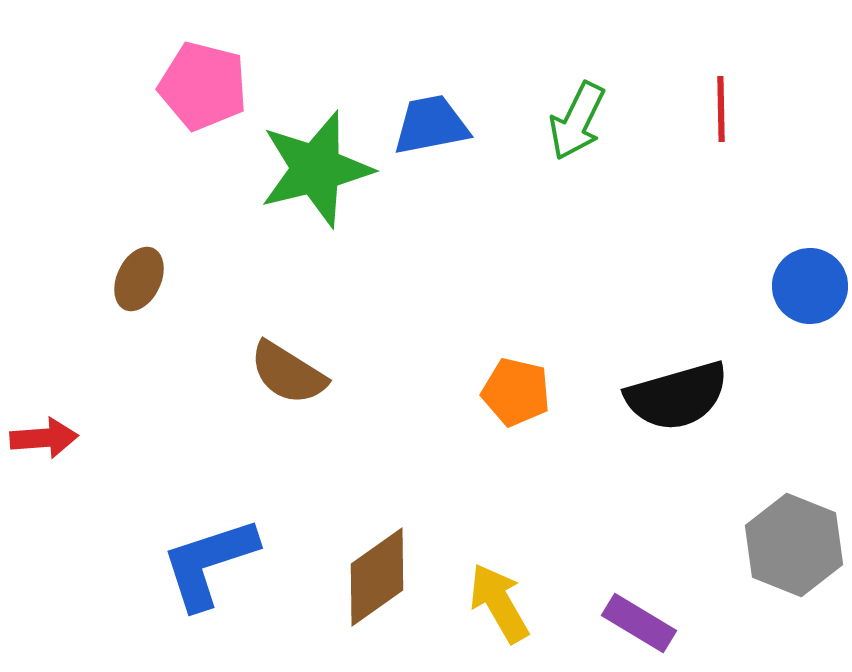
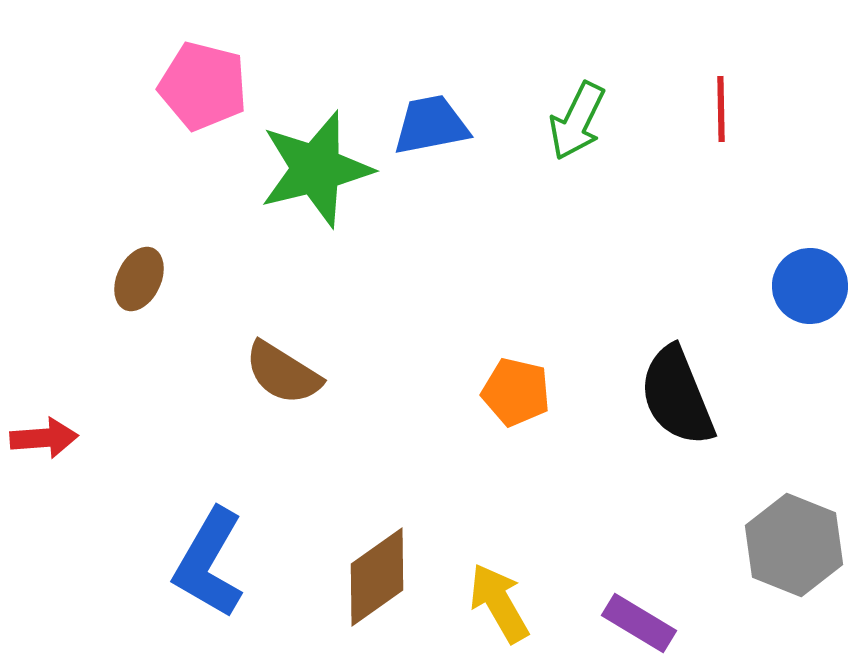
brown semicircle: moved 5 px left
black semicircle: rotated 84 degrees clockwise
blue L-shape: rotated 42 degrees counterclockwise
